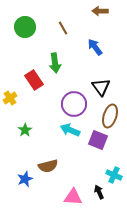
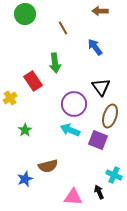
green circle: moved 13 px up
red rectangle: moved 1 px left, 1 px down
